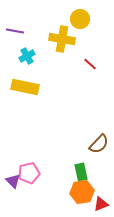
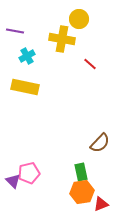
yellow circle: moved 1 px left
brown semicircle: moved 1 px right, 1 px up
